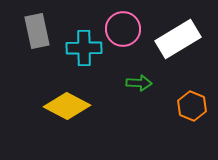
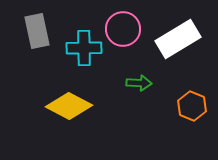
yellow diamond: moved 2 px right
